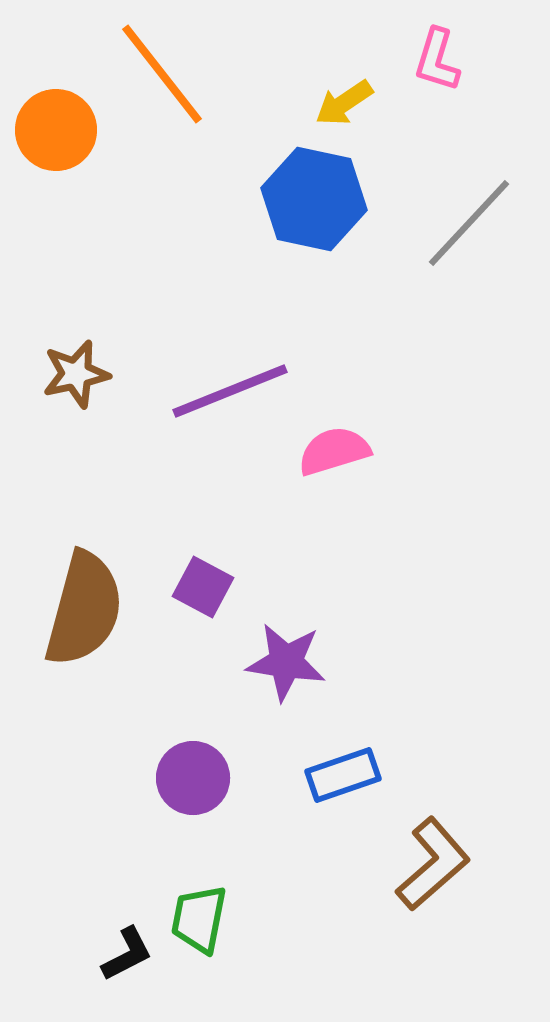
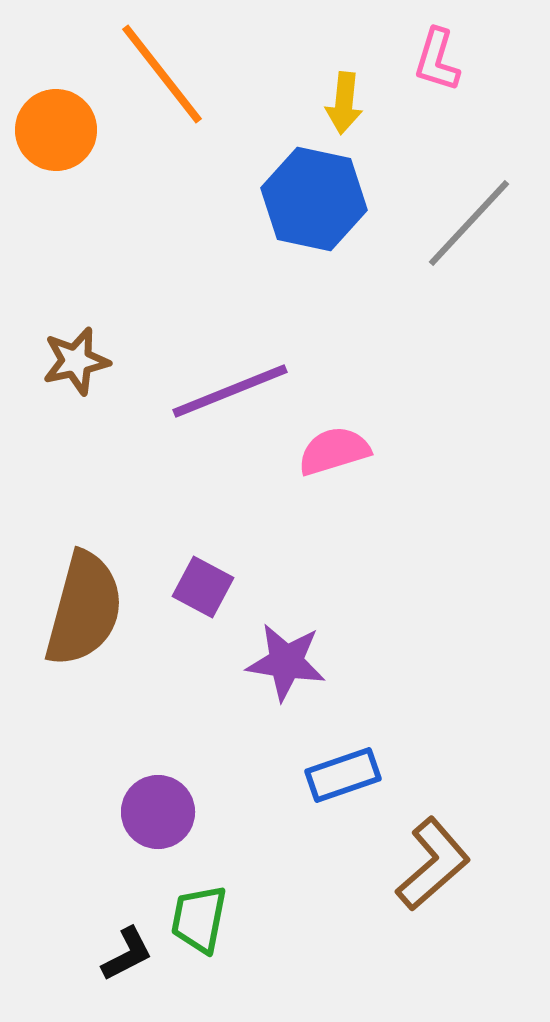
yellow arrow: rotated 50 degrees counterclockwise
brown star: moved 13 px up
purple circle: moved 35 px left, 34 px down
